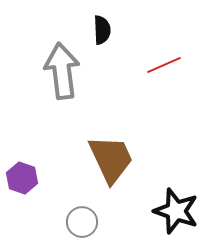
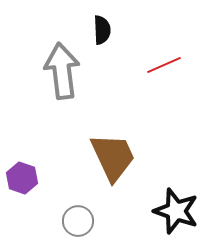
brown trapezoid: moved 2 px right, 2 px up
gray circle: moved 4 px left, 1 px up
